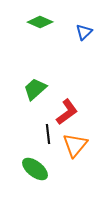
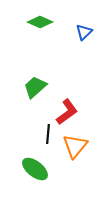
green trapezoid: moved 2 px up
black line: rotated 12 degrees clockwise
orange triangle: moved 1 px down
